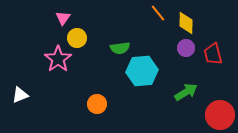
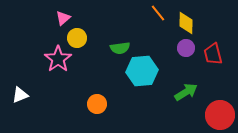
pink triangle: rotated 14 degrees clockwise
